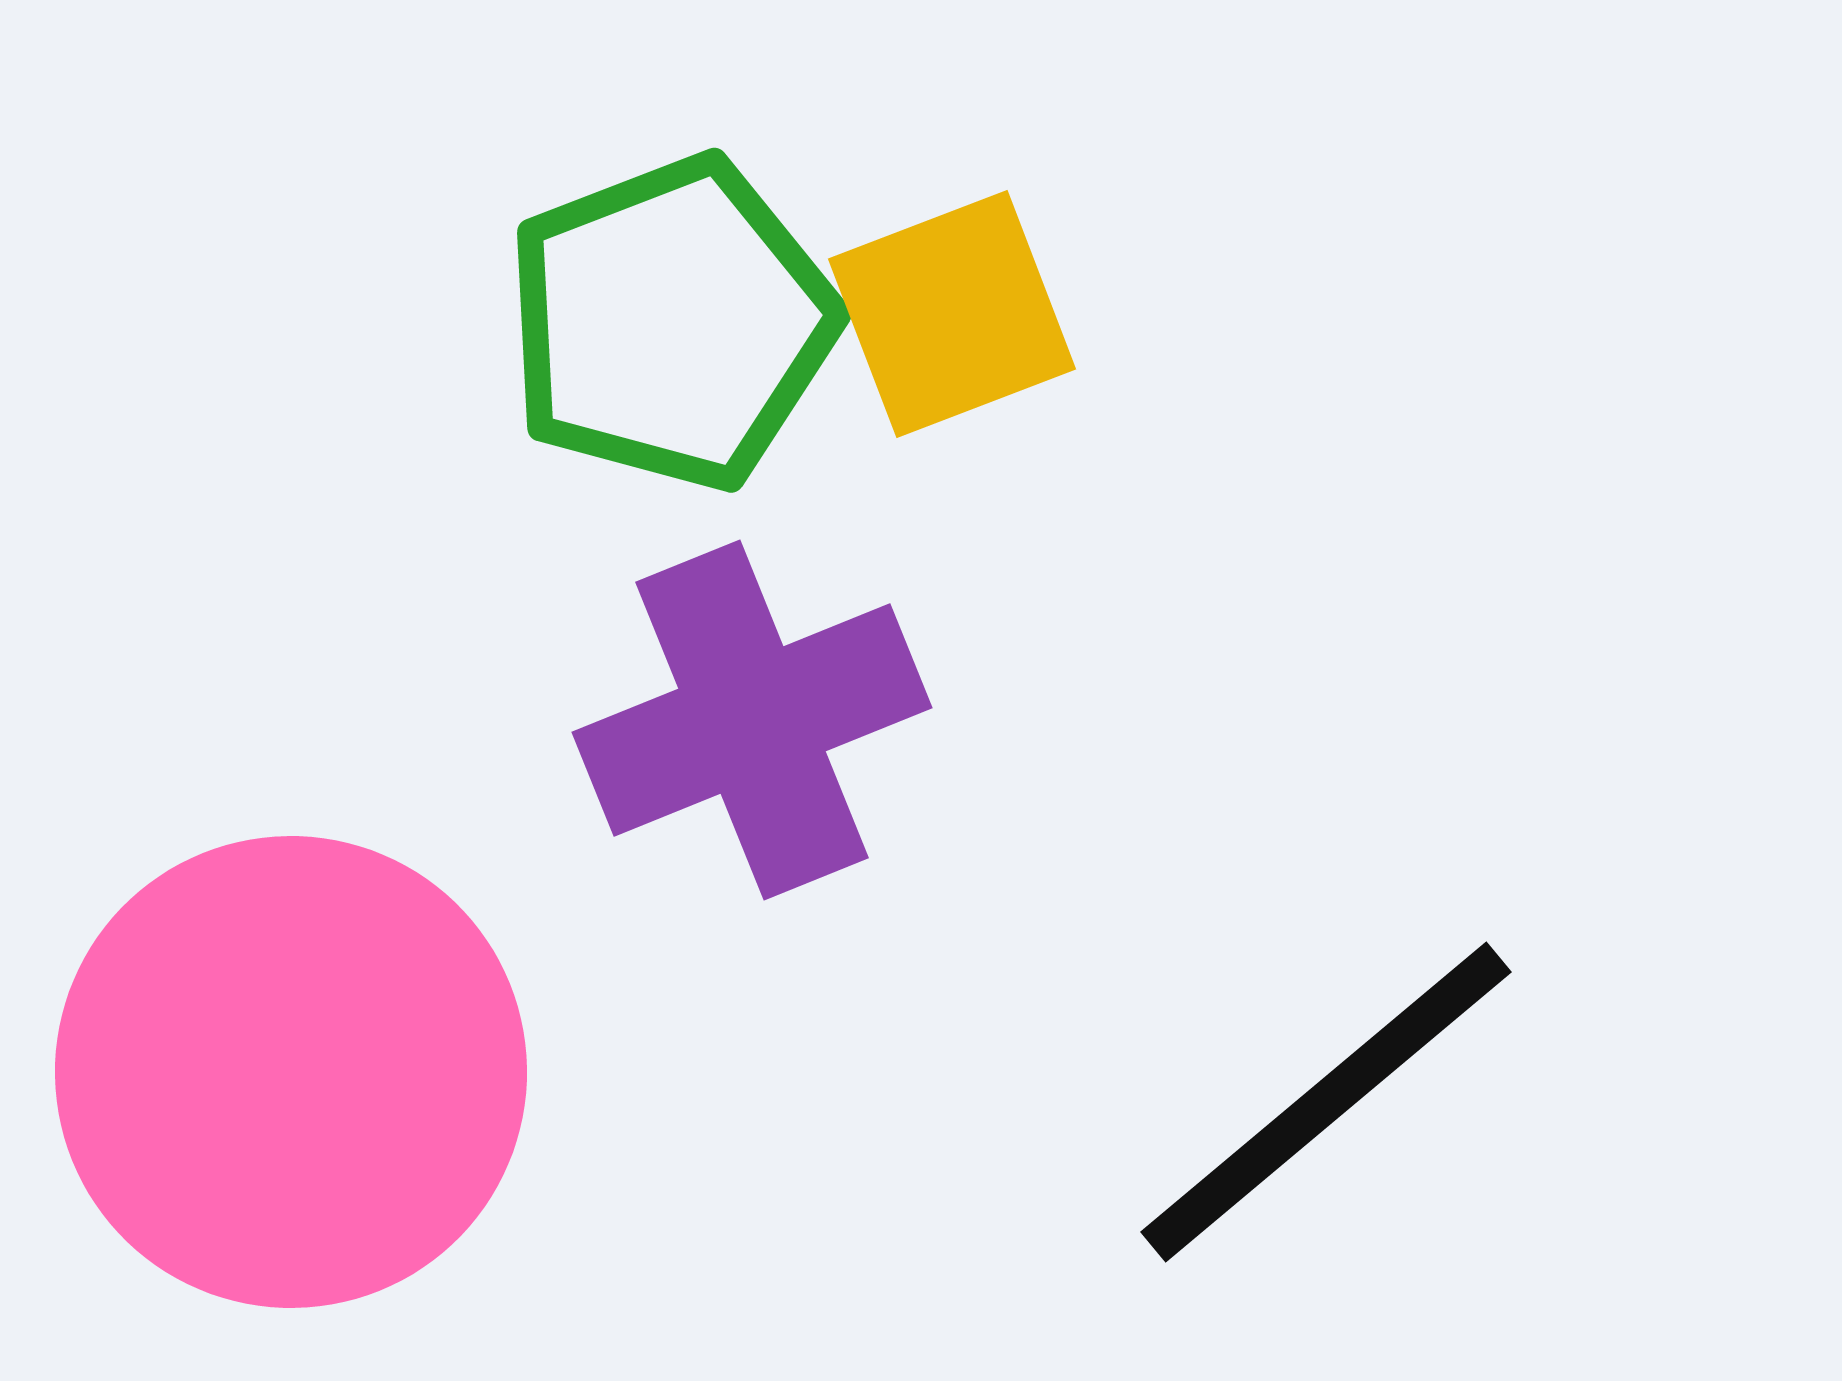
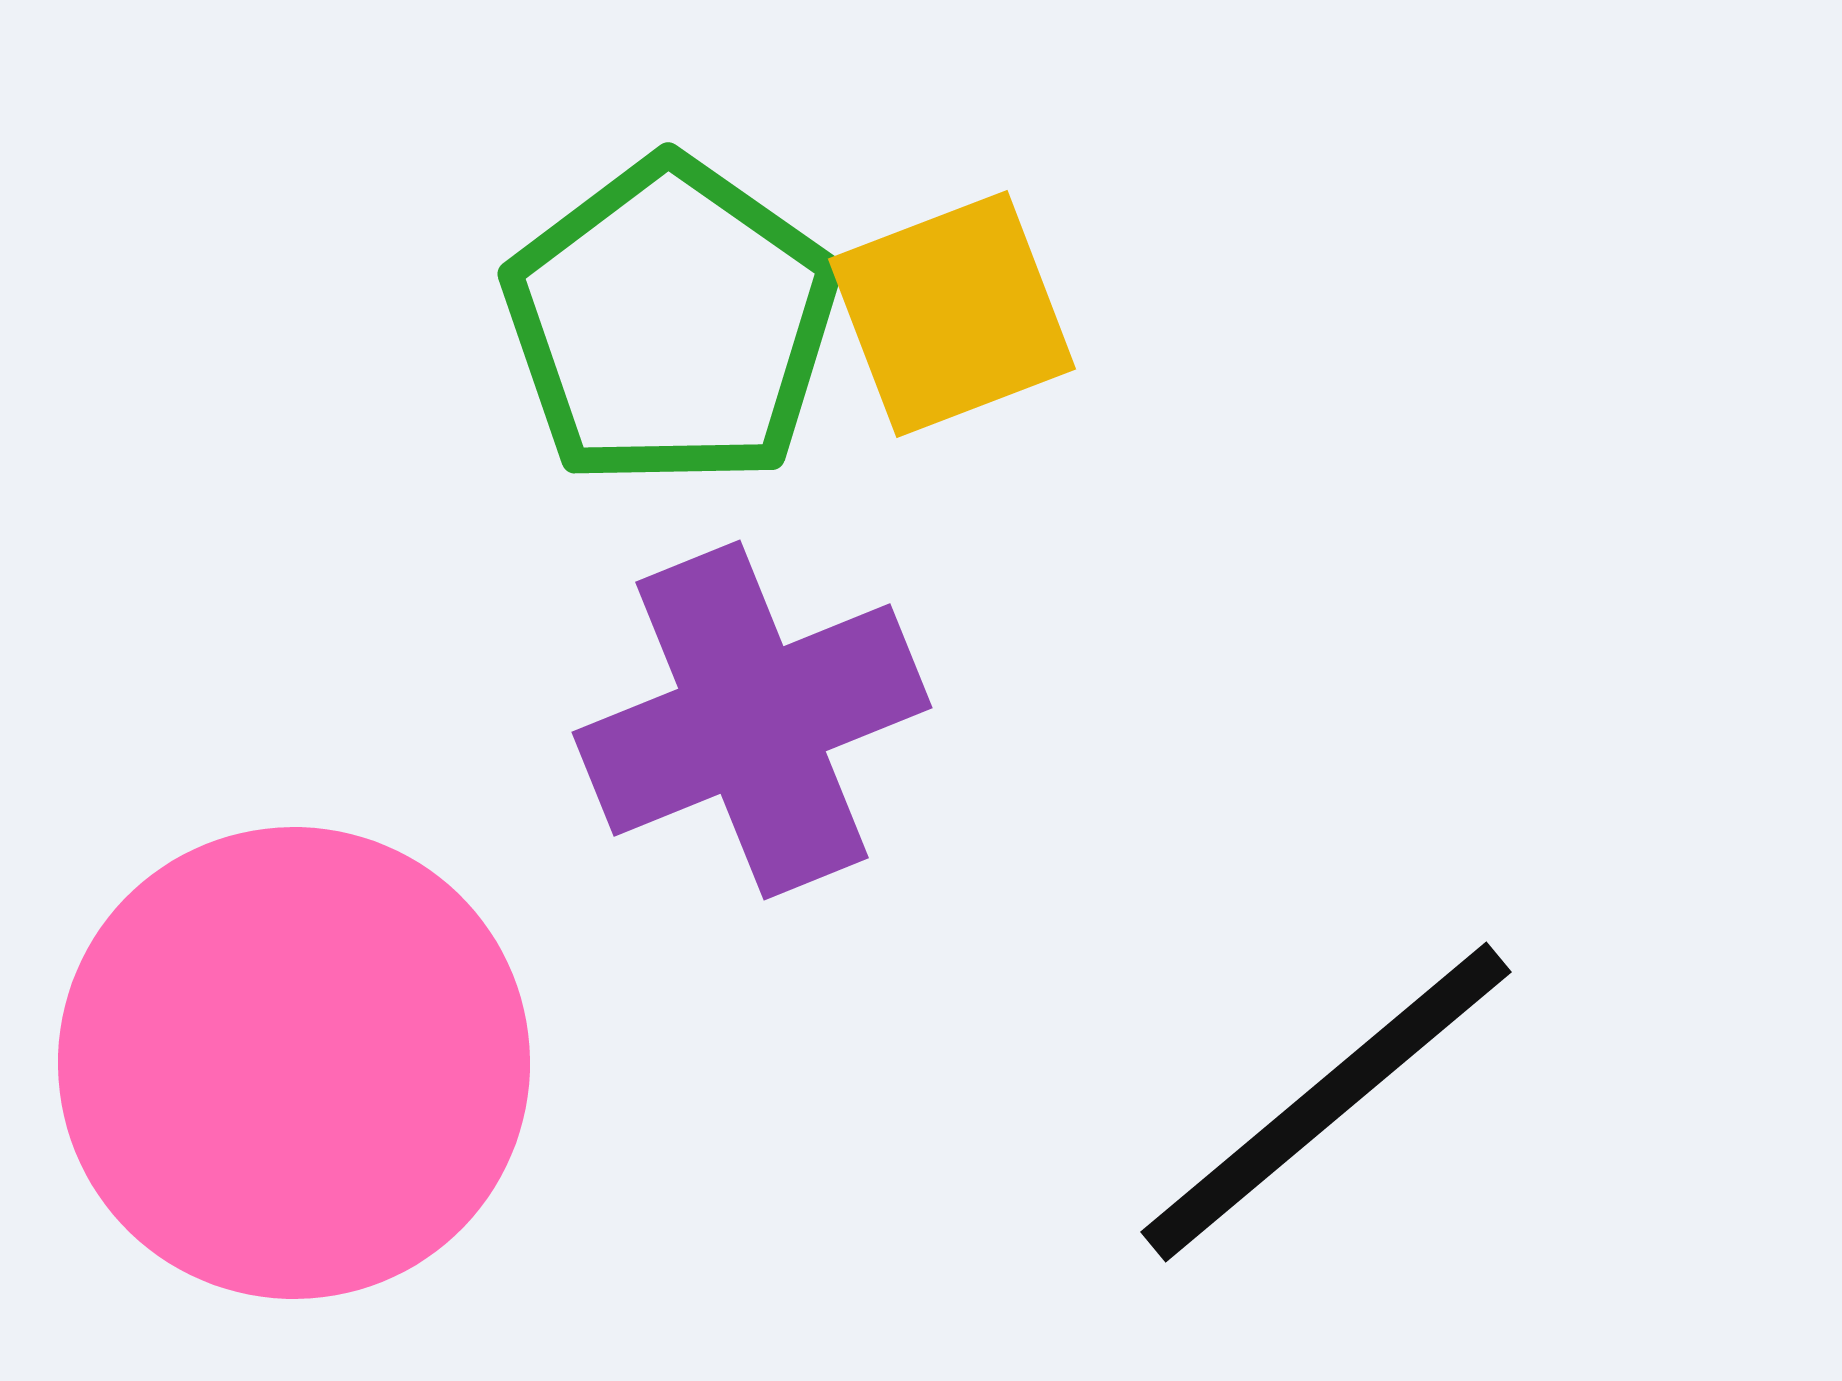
green pentagon: rotated 16 degrees counterclockwise
pink circle: moved 3 px right, 9 px up
